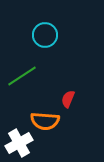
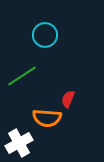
orange semicircle: moved 2 px right, 3 px up
